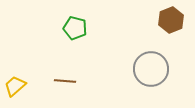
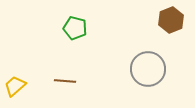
gray circle: moved 3 px left
